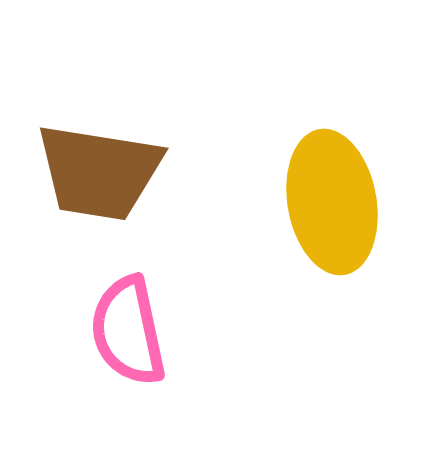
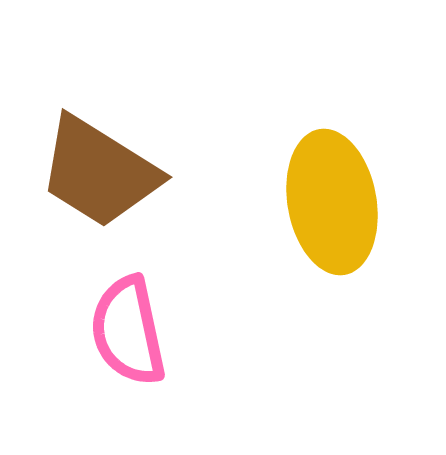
brown trapezoid: rotated 23 degrees clockwise
